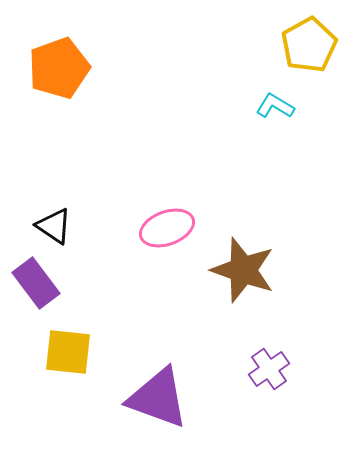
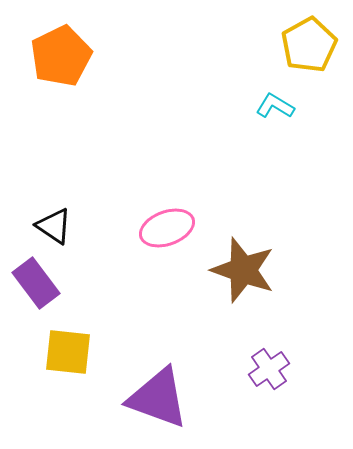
orange pentagon: moved 2 px right, 12 px up; rotated 6 degrees counterclockwise
